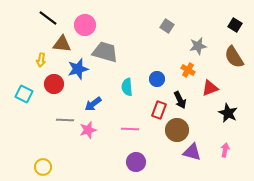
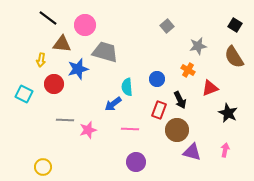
gray square: rotated 16 degrees clockwise
blue arrow: moved 20 px right
